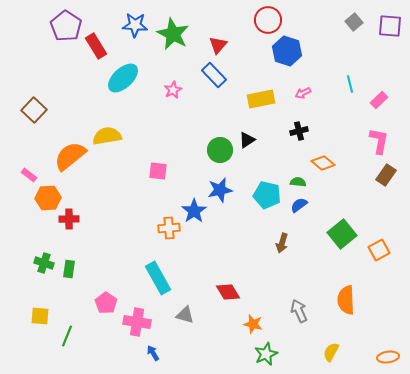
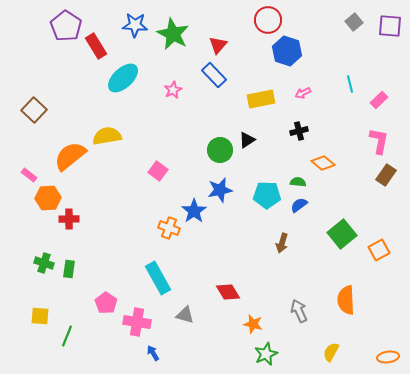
pink square at (158, 171): rotated 30 degrees clockwise
cyan pentagon at (267, 195): rotated 12 degrees counterclockwise
orange cross at (169, 228): rotated 25 degrees clockwise
